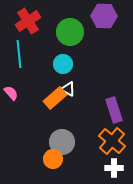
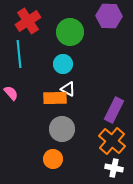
purple hexagon: moved 5 px right
orange rectangle: rotated 40 degrees clockwise
purple rectangle: rotated 45 degrees clockwise
gray circle: moved 13 px up
white cross: rotated 12 degrees clockwise
